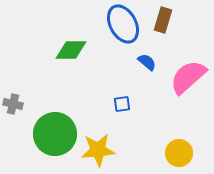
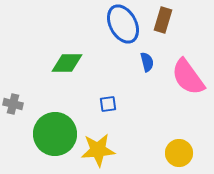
green diamond: moved 4 px left, 13 px down
blue semicircle: rotated 36 degrees clockwise
pink semicircle: rotated 84 degrees counterclockwise
blue square: moved 14 px left
